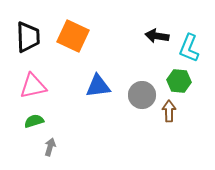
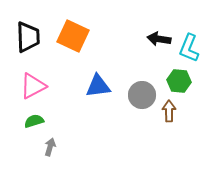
black arrow: moved 2 px right, 3 px down
pink triangle: rotated 16 degrees counterclockwise
